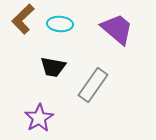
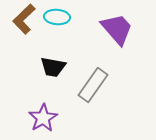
brown L-shape: moved 1 px right
cyan ellipse: moved 3 px left, 7 px up
purple trapezoid: rotated 9 degrees clockwise
purple star: moved 4 px right
